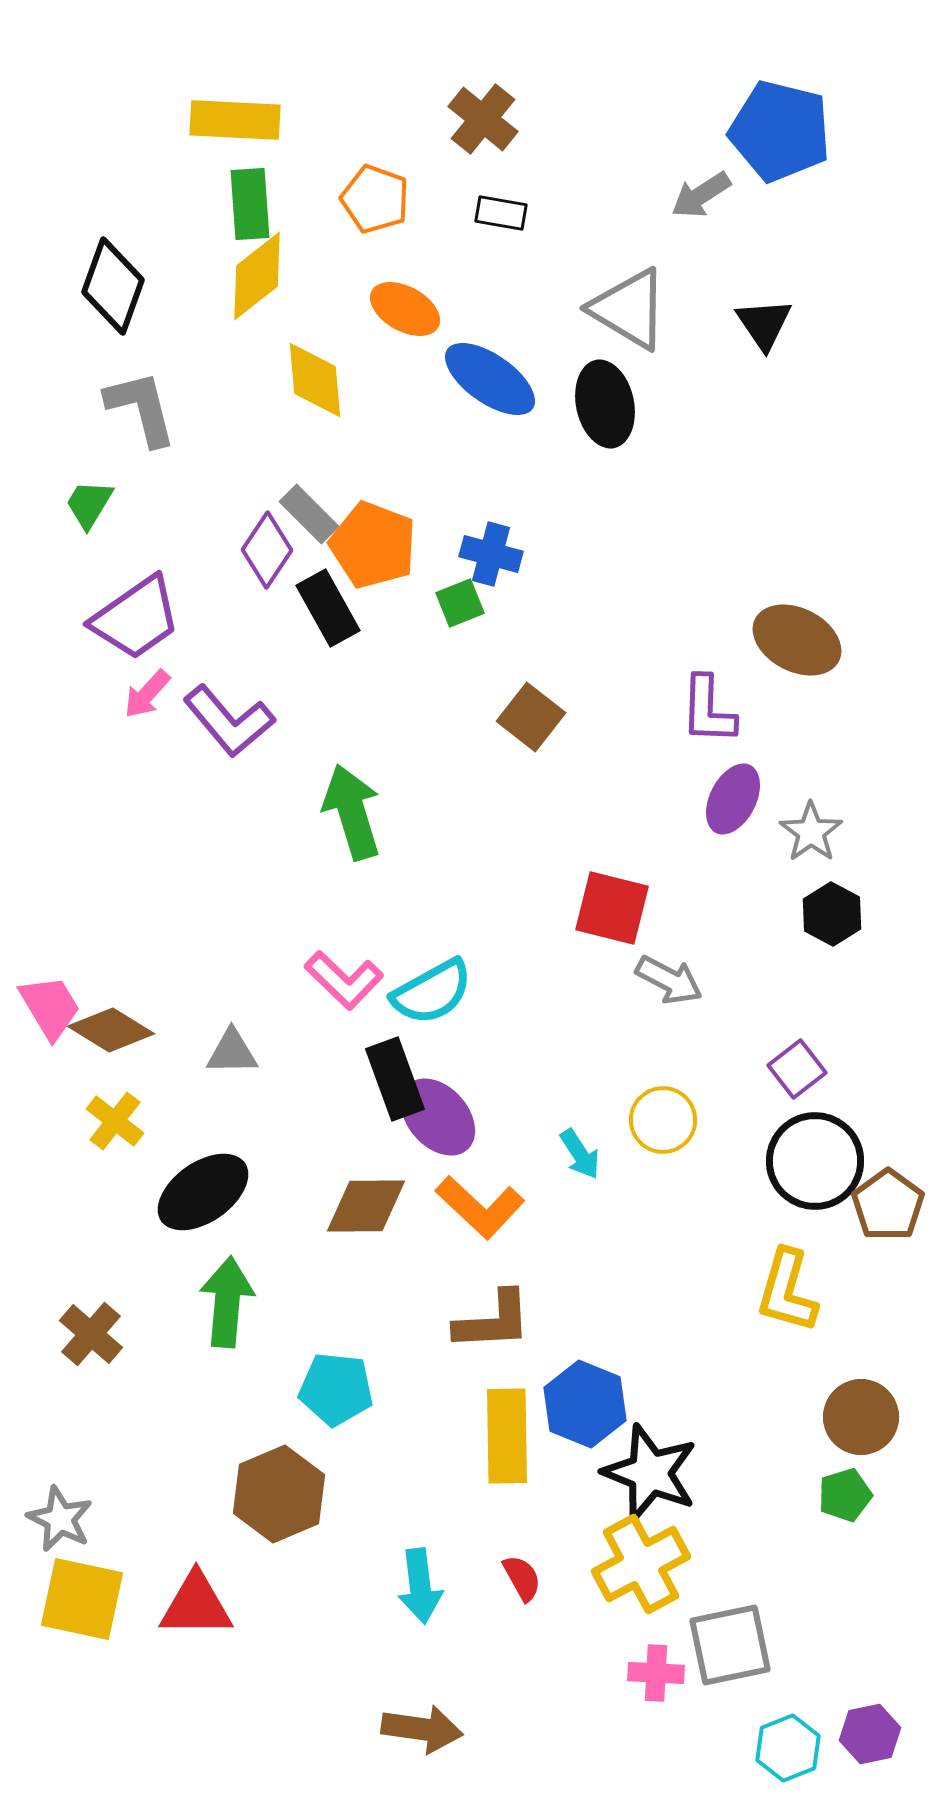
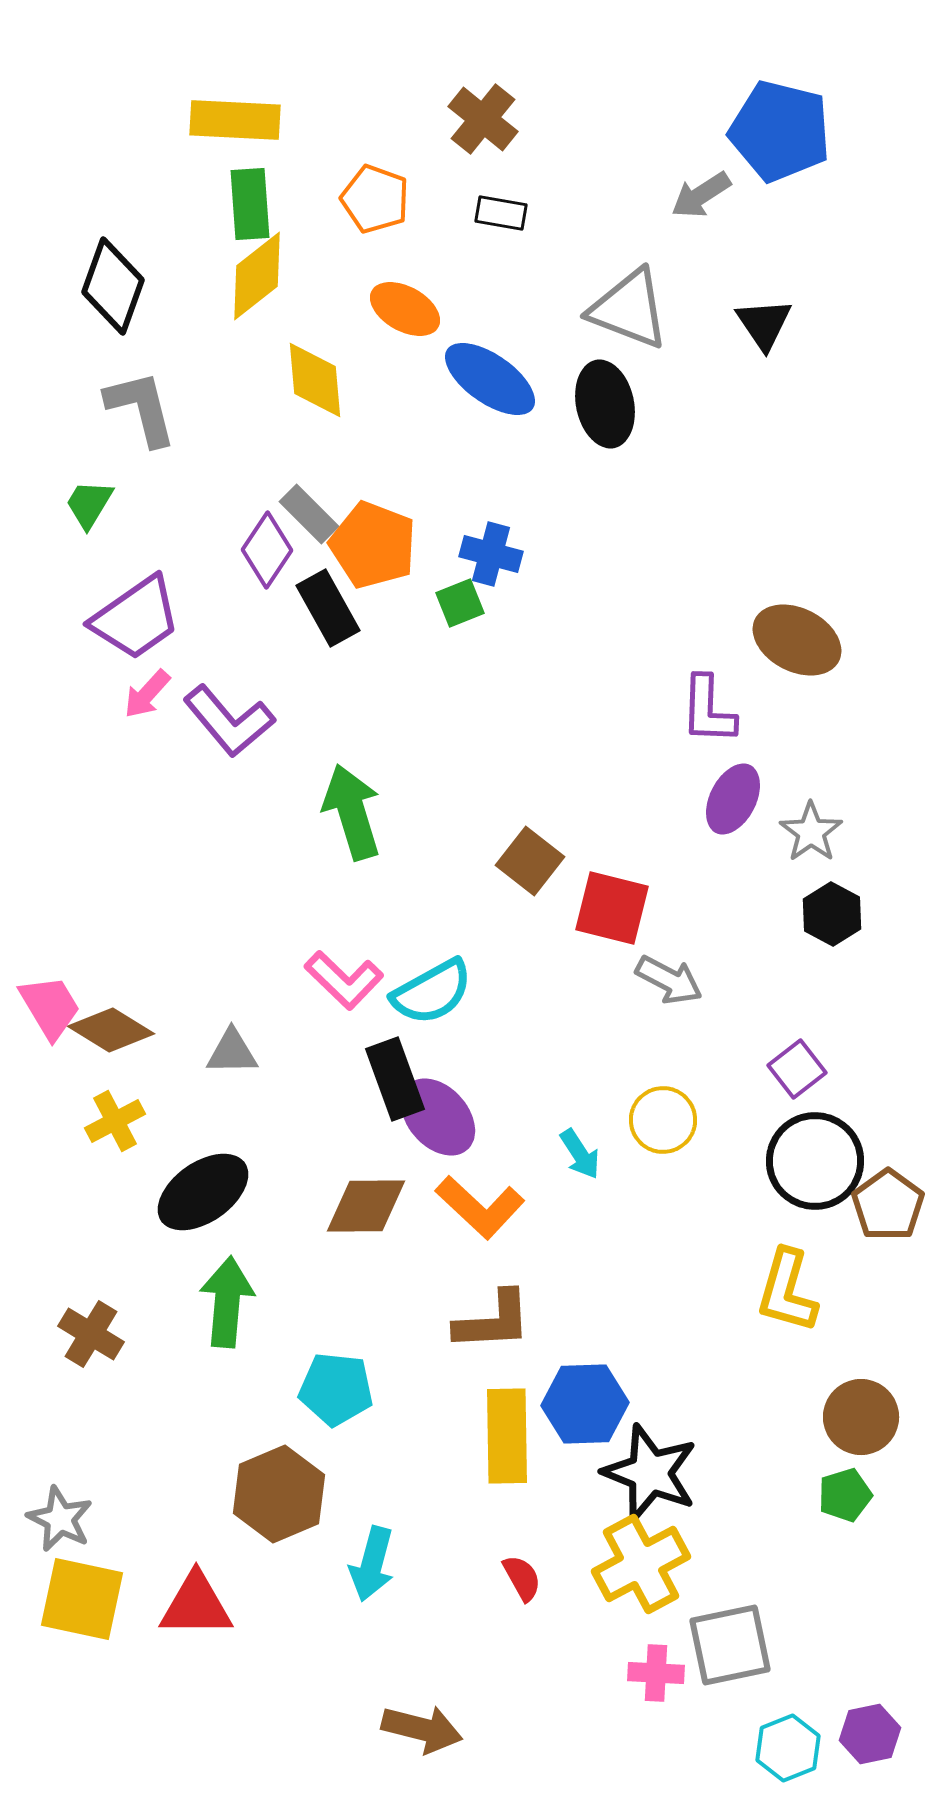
gray triangle at (629, 309): rotated 10 degrees counterclockwise
brown square at (531, 717): moved 1 px left, 144 px down
yellow cross at (115, 1121): rotated 24 degrees clockwise
brown cross at (91, 1334): rotated 10 degrees counterclockwise
blue hexagon at (585, 1404): rotated 24 degrees counterclockwise
cyan arrow at (420, 1586): moved 48 px left, 22 px up; rotated 22 degrees clockwise
brown arrow at (422, 1729): rotated 6 degrees clockwise
